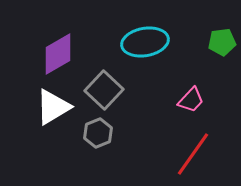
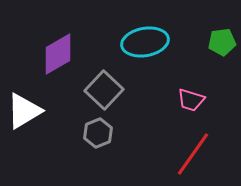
pink trapezoid: rotated 64 degrees clockwise
white triangle: moved 29 px left, 4 px down
